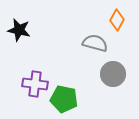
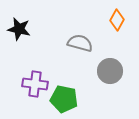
black star: moved 1 px up
gray semicircle: moved 15 px left
gray circle: moved 3 px left, 3 px up
